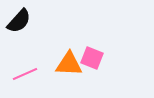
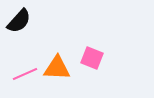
orange triangle: moved 12 px left, 4 px down
